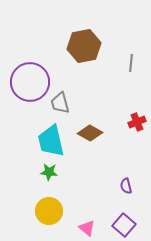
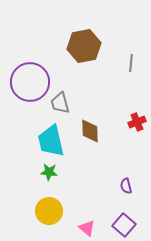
brown diamond: moved 2 px up; rotated 60 degrees clockwise
